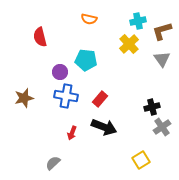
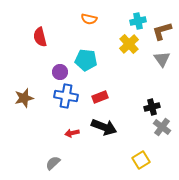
red rectangle: moved 2 px up; rotated 28 degrees clockwise
gray cross: rotated 18 degrees counterclockwise
red arrow: rotated 56 degrees clockwise
